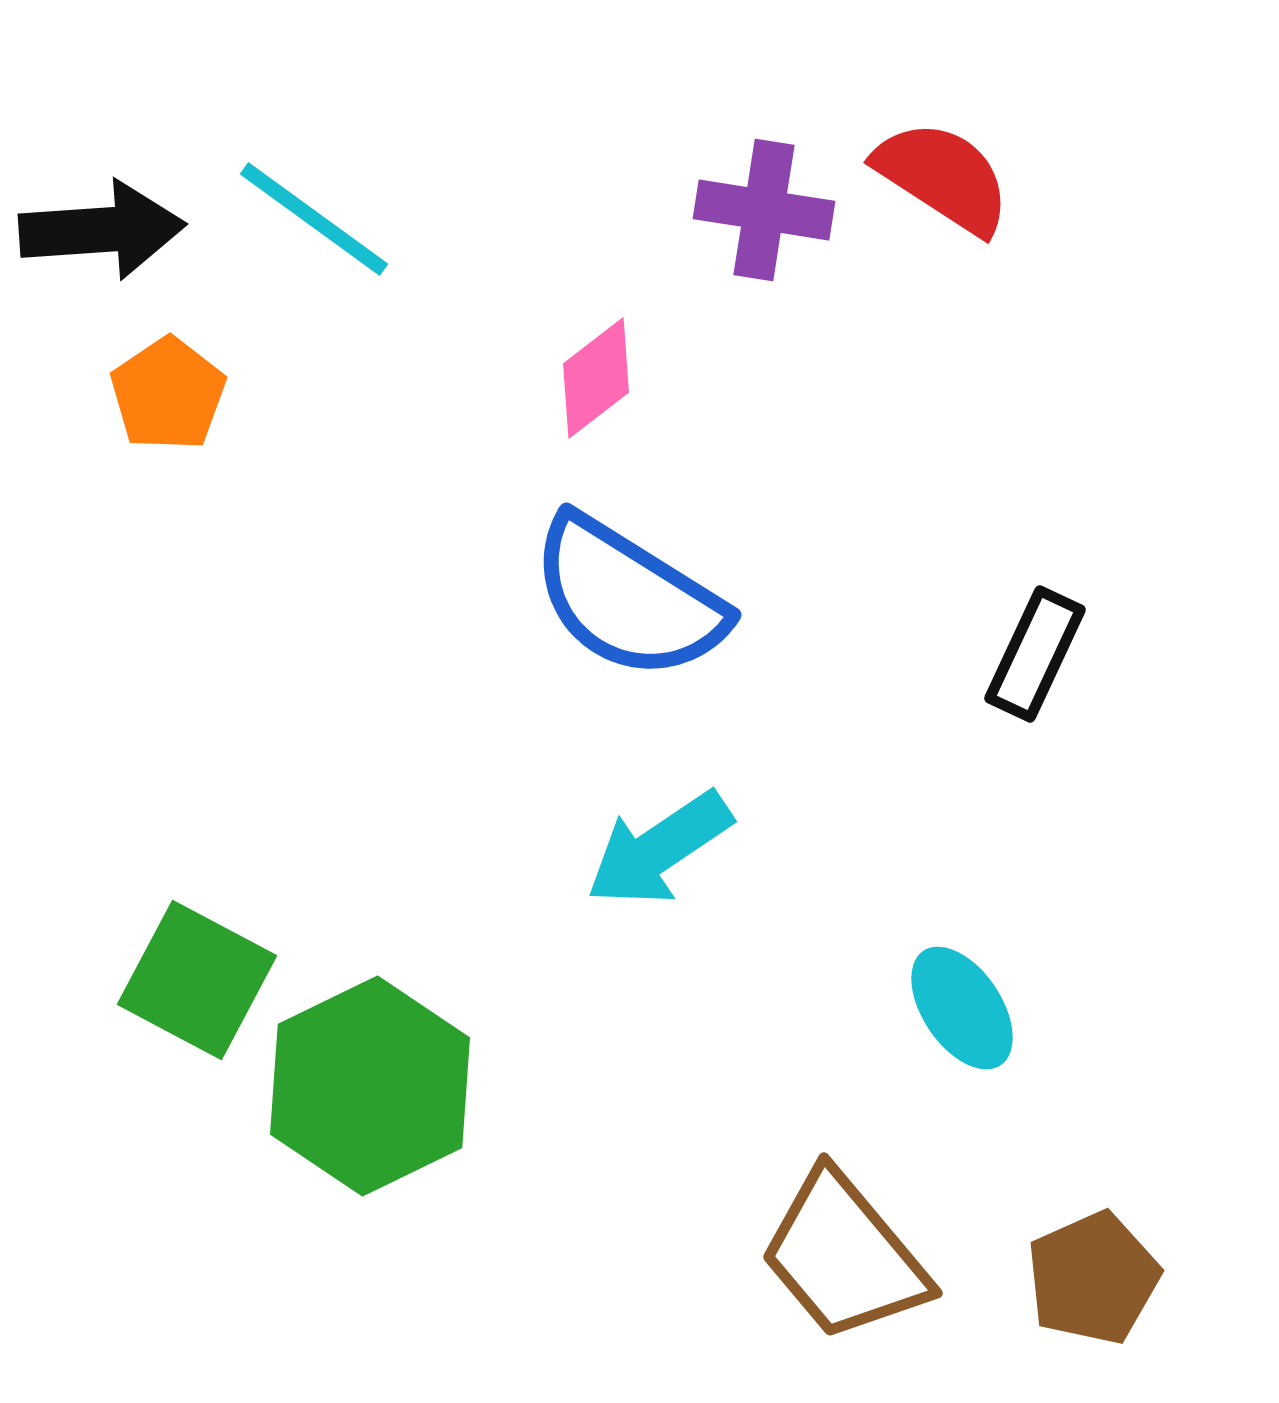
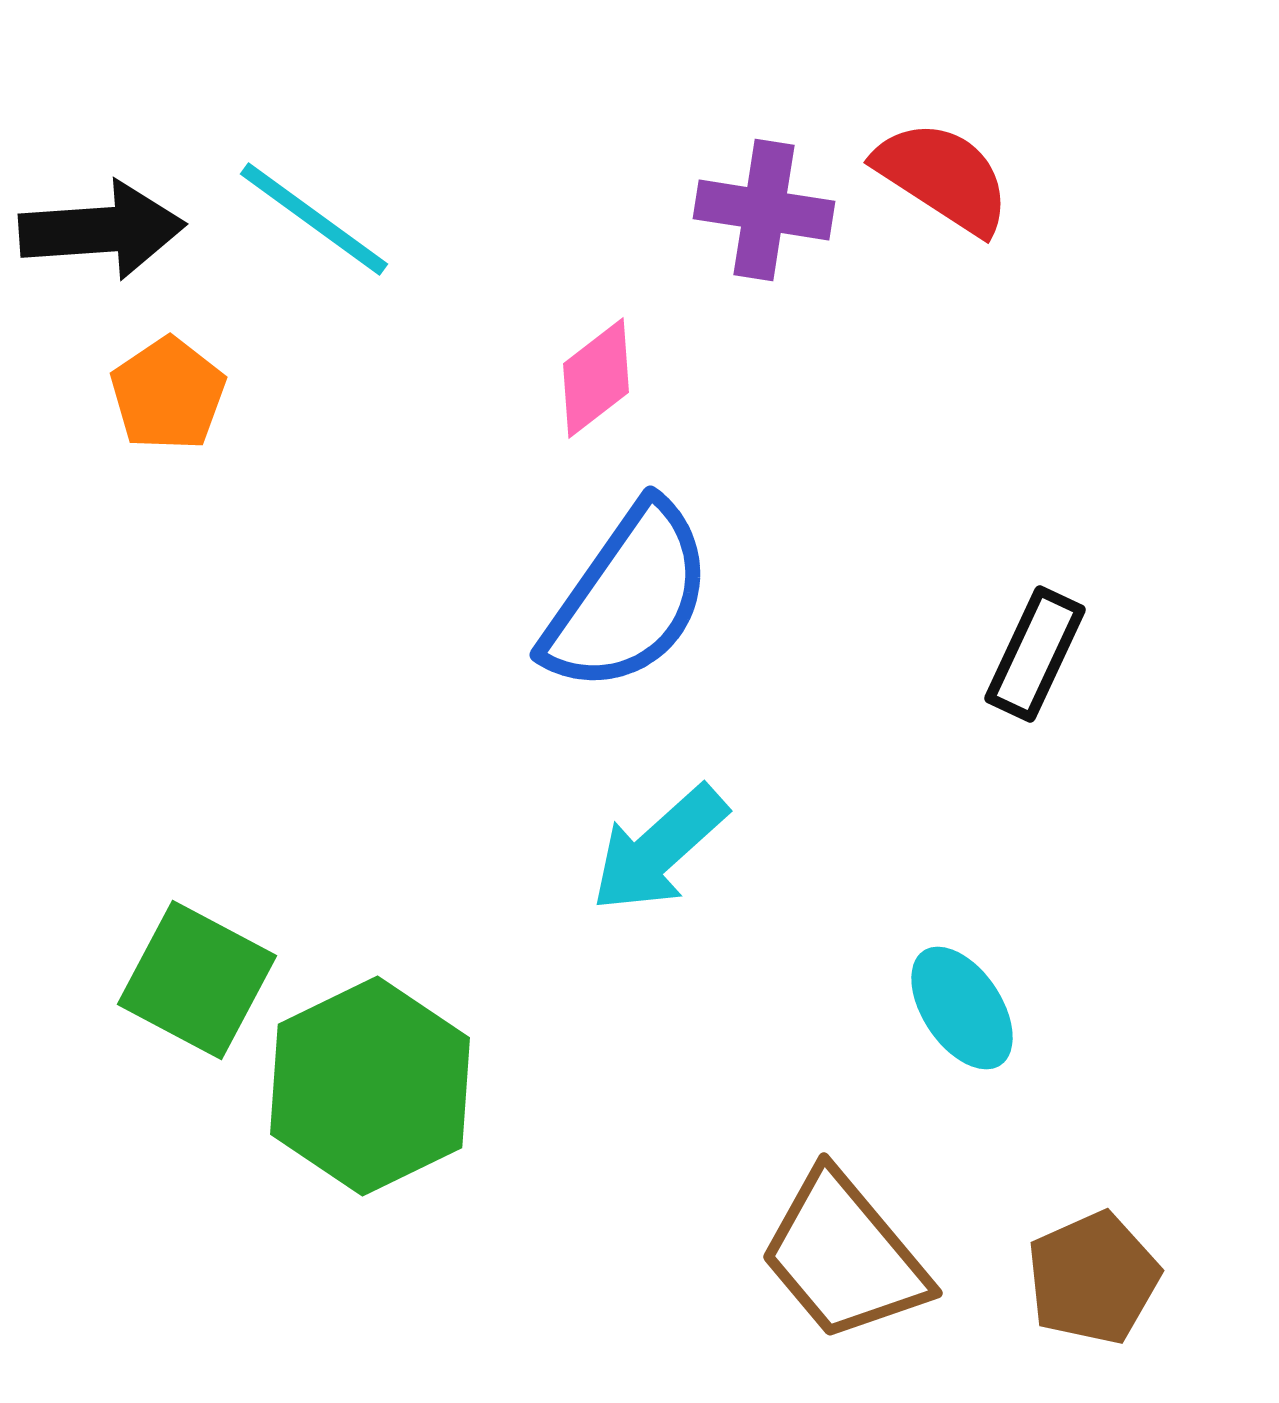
blue semicircle: rotated 87 degrees counterclockwise
cyan arrow: rotated 8 degrees counterclockwise
